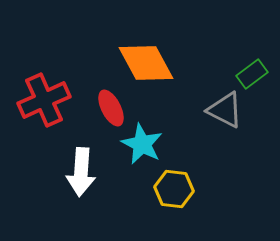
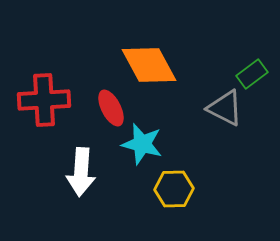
orange diamond: moved 3 px right, 2 px down
red cross: rotated 21 degrees clockwise
gray triangle: moved 2 px up
cyan star: rotated 12 degrees counterclockwise
yellow hexagon: rotated 9 degrees counterclockwise
